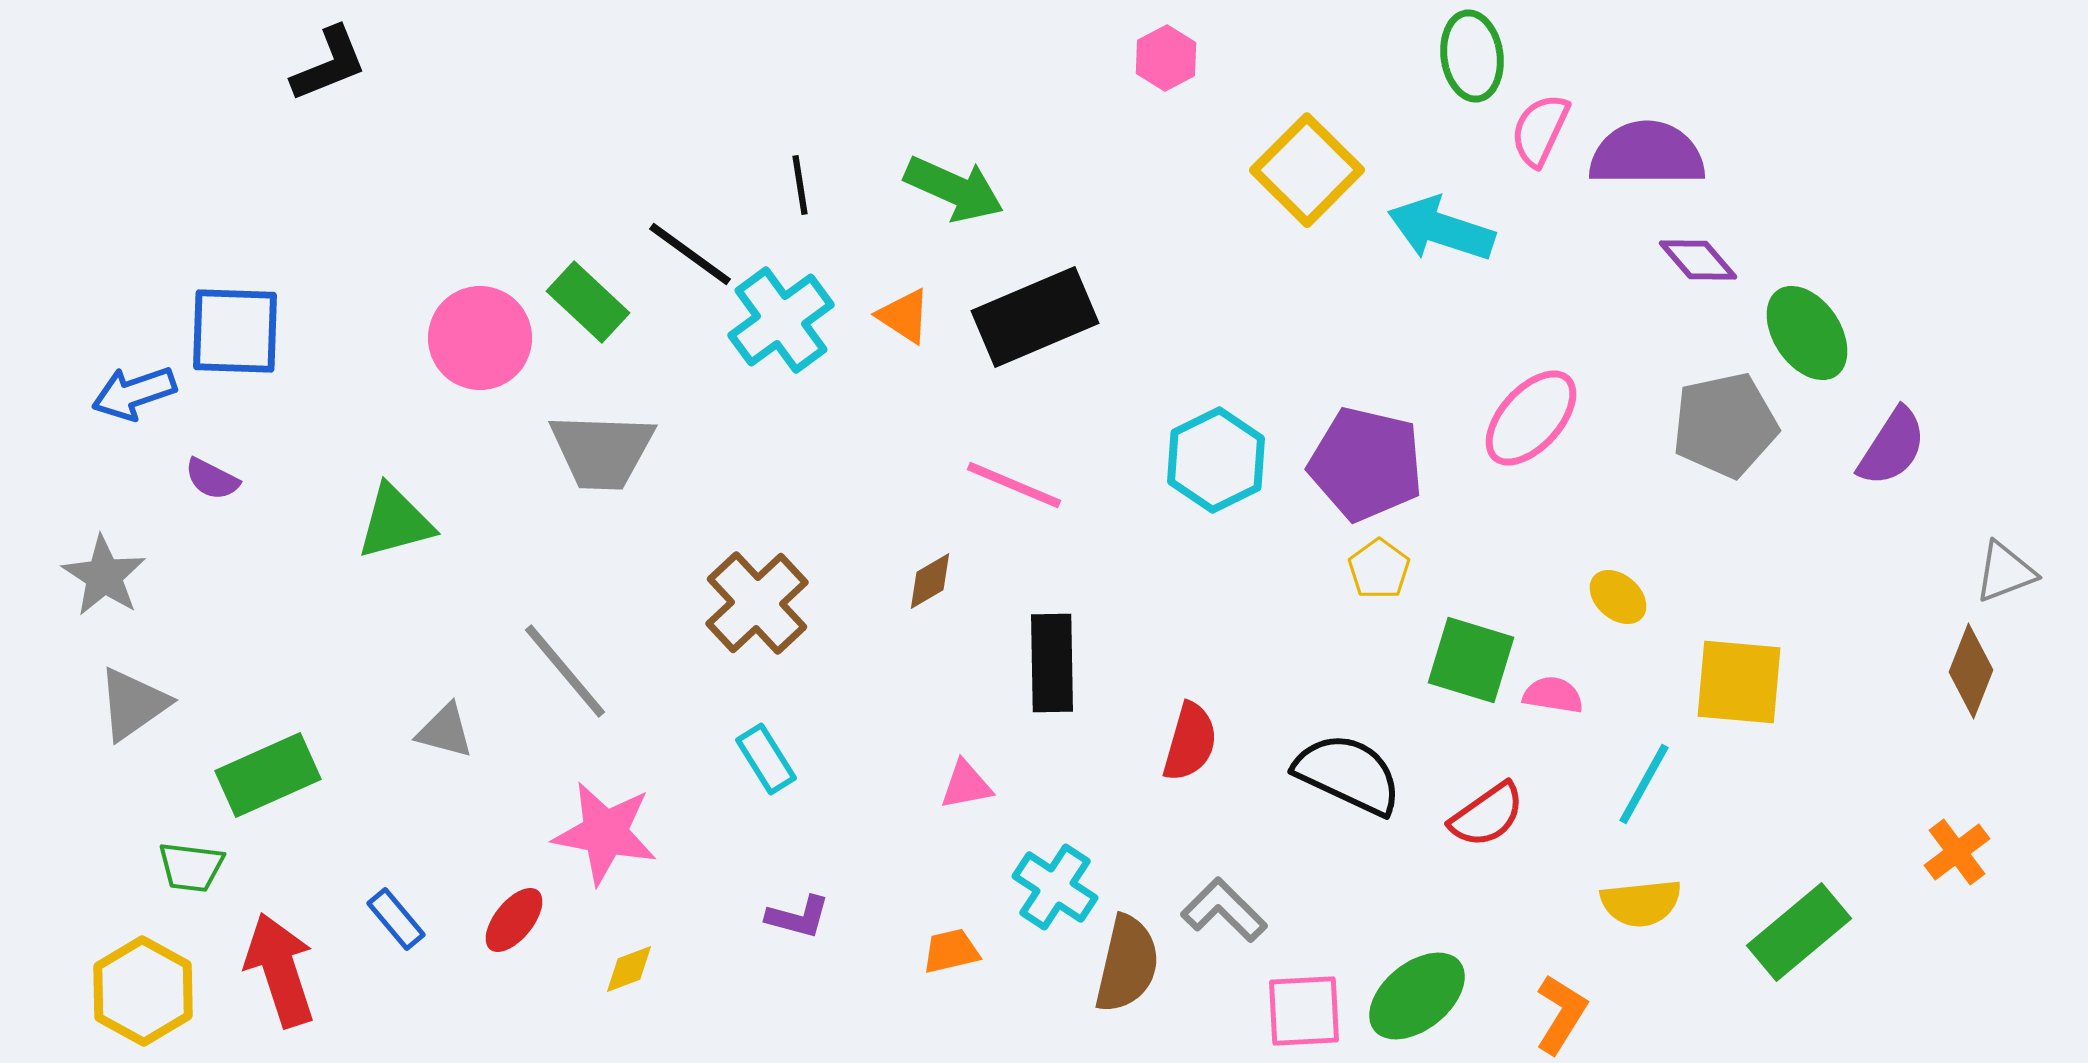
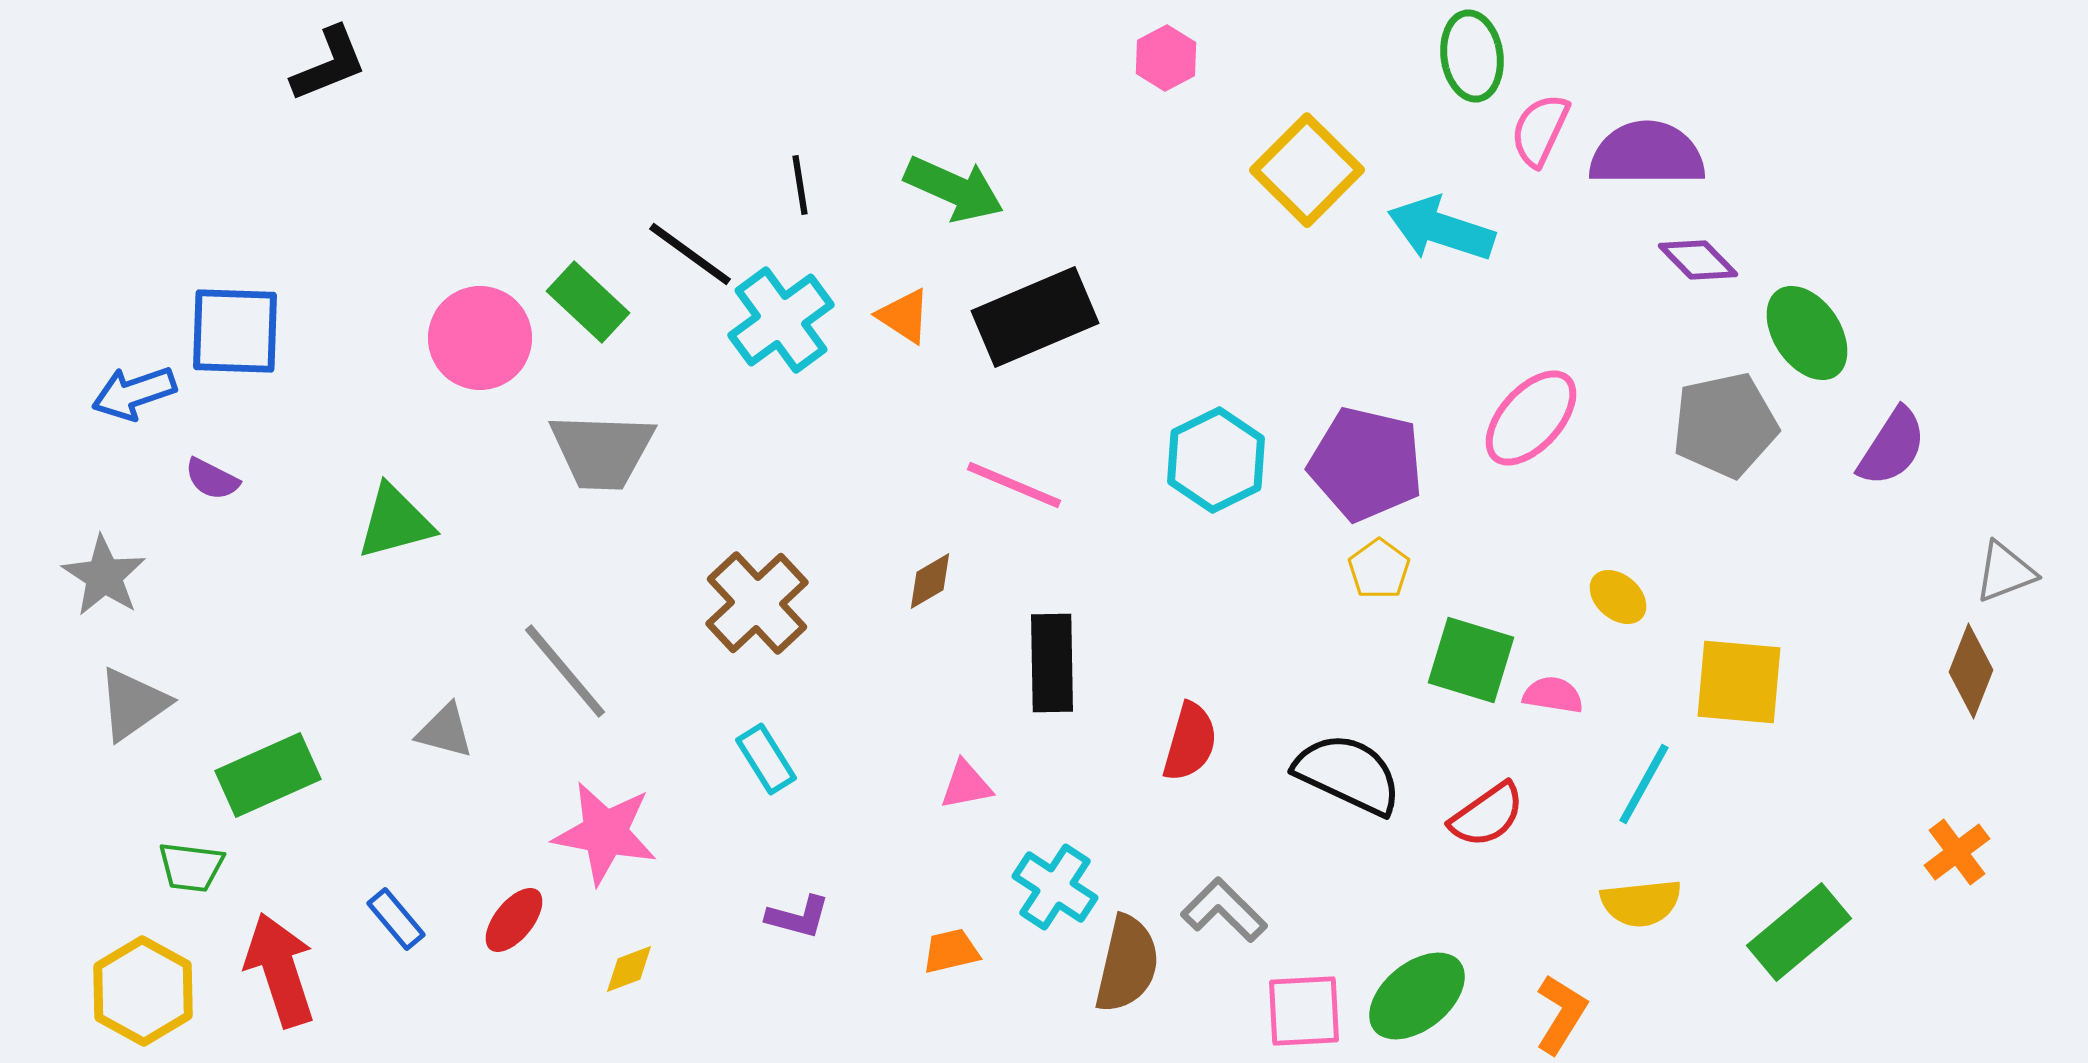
purple diamond at (1698, 260): rotated 4 degrees counterclockwise
